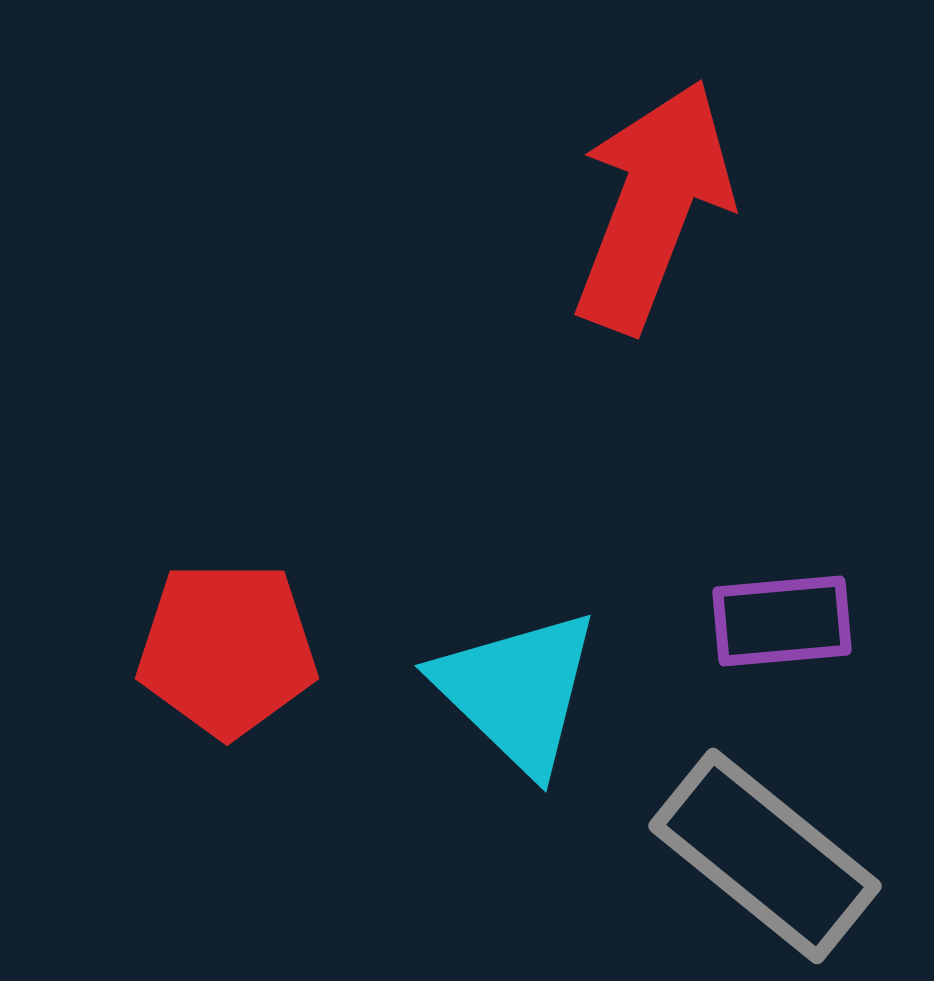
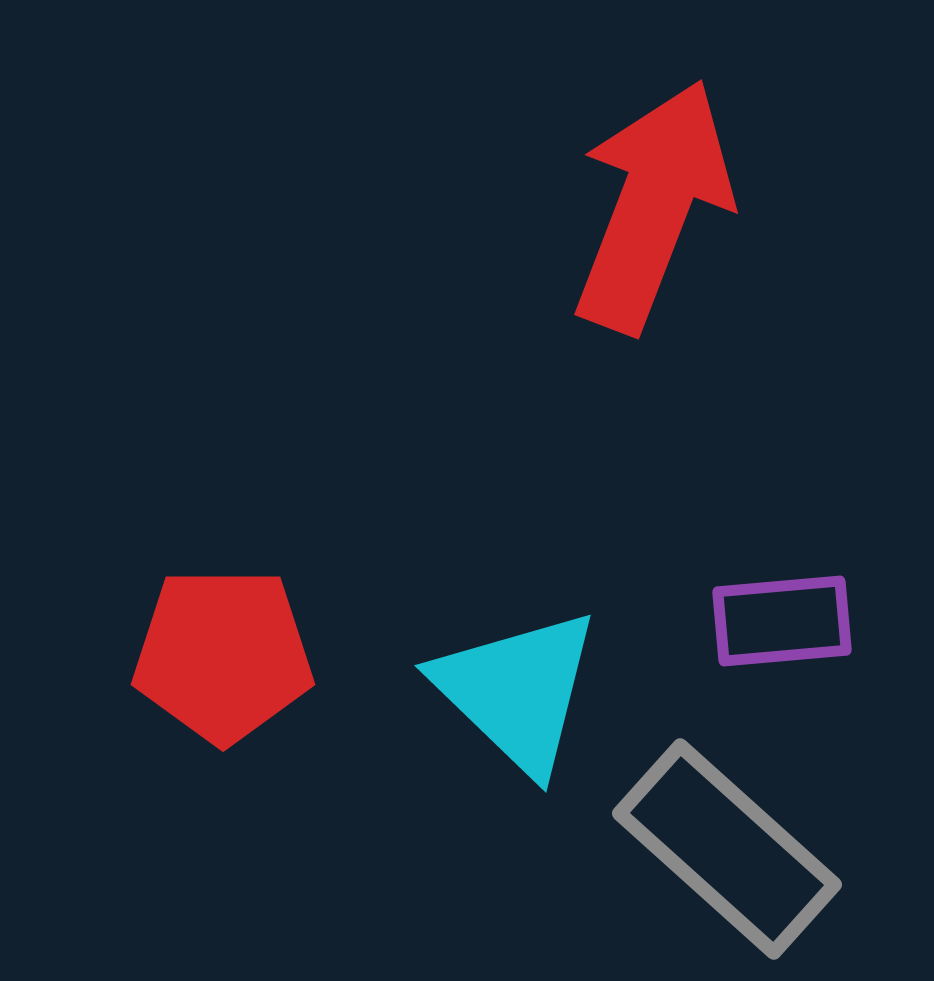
red pentagon: moved 4 px left, 6 px down
gray rectangle: moved 38 px left, 7 px up; rotated 3 degrees clockwise
